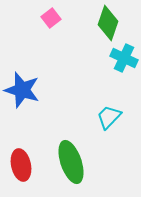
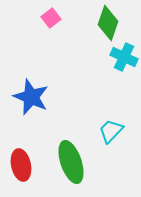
cyan cross: moved 1 px up
blue star: moved 9 px right, 7 px down; rotated 6 degrees clockwise
cyan trapezoid: moved 2 px right, 14 px down
